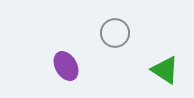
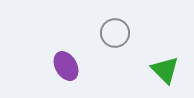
green triangle: rotated 12 degrees clockwise
